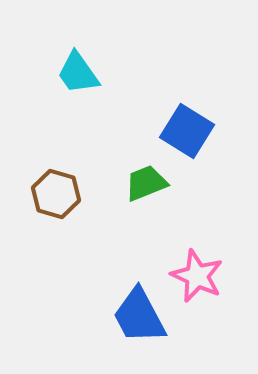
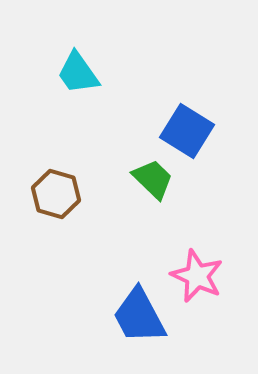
green trapezoid: moved 7 px right, 4 px up; rotated 66 degrees clockwise
